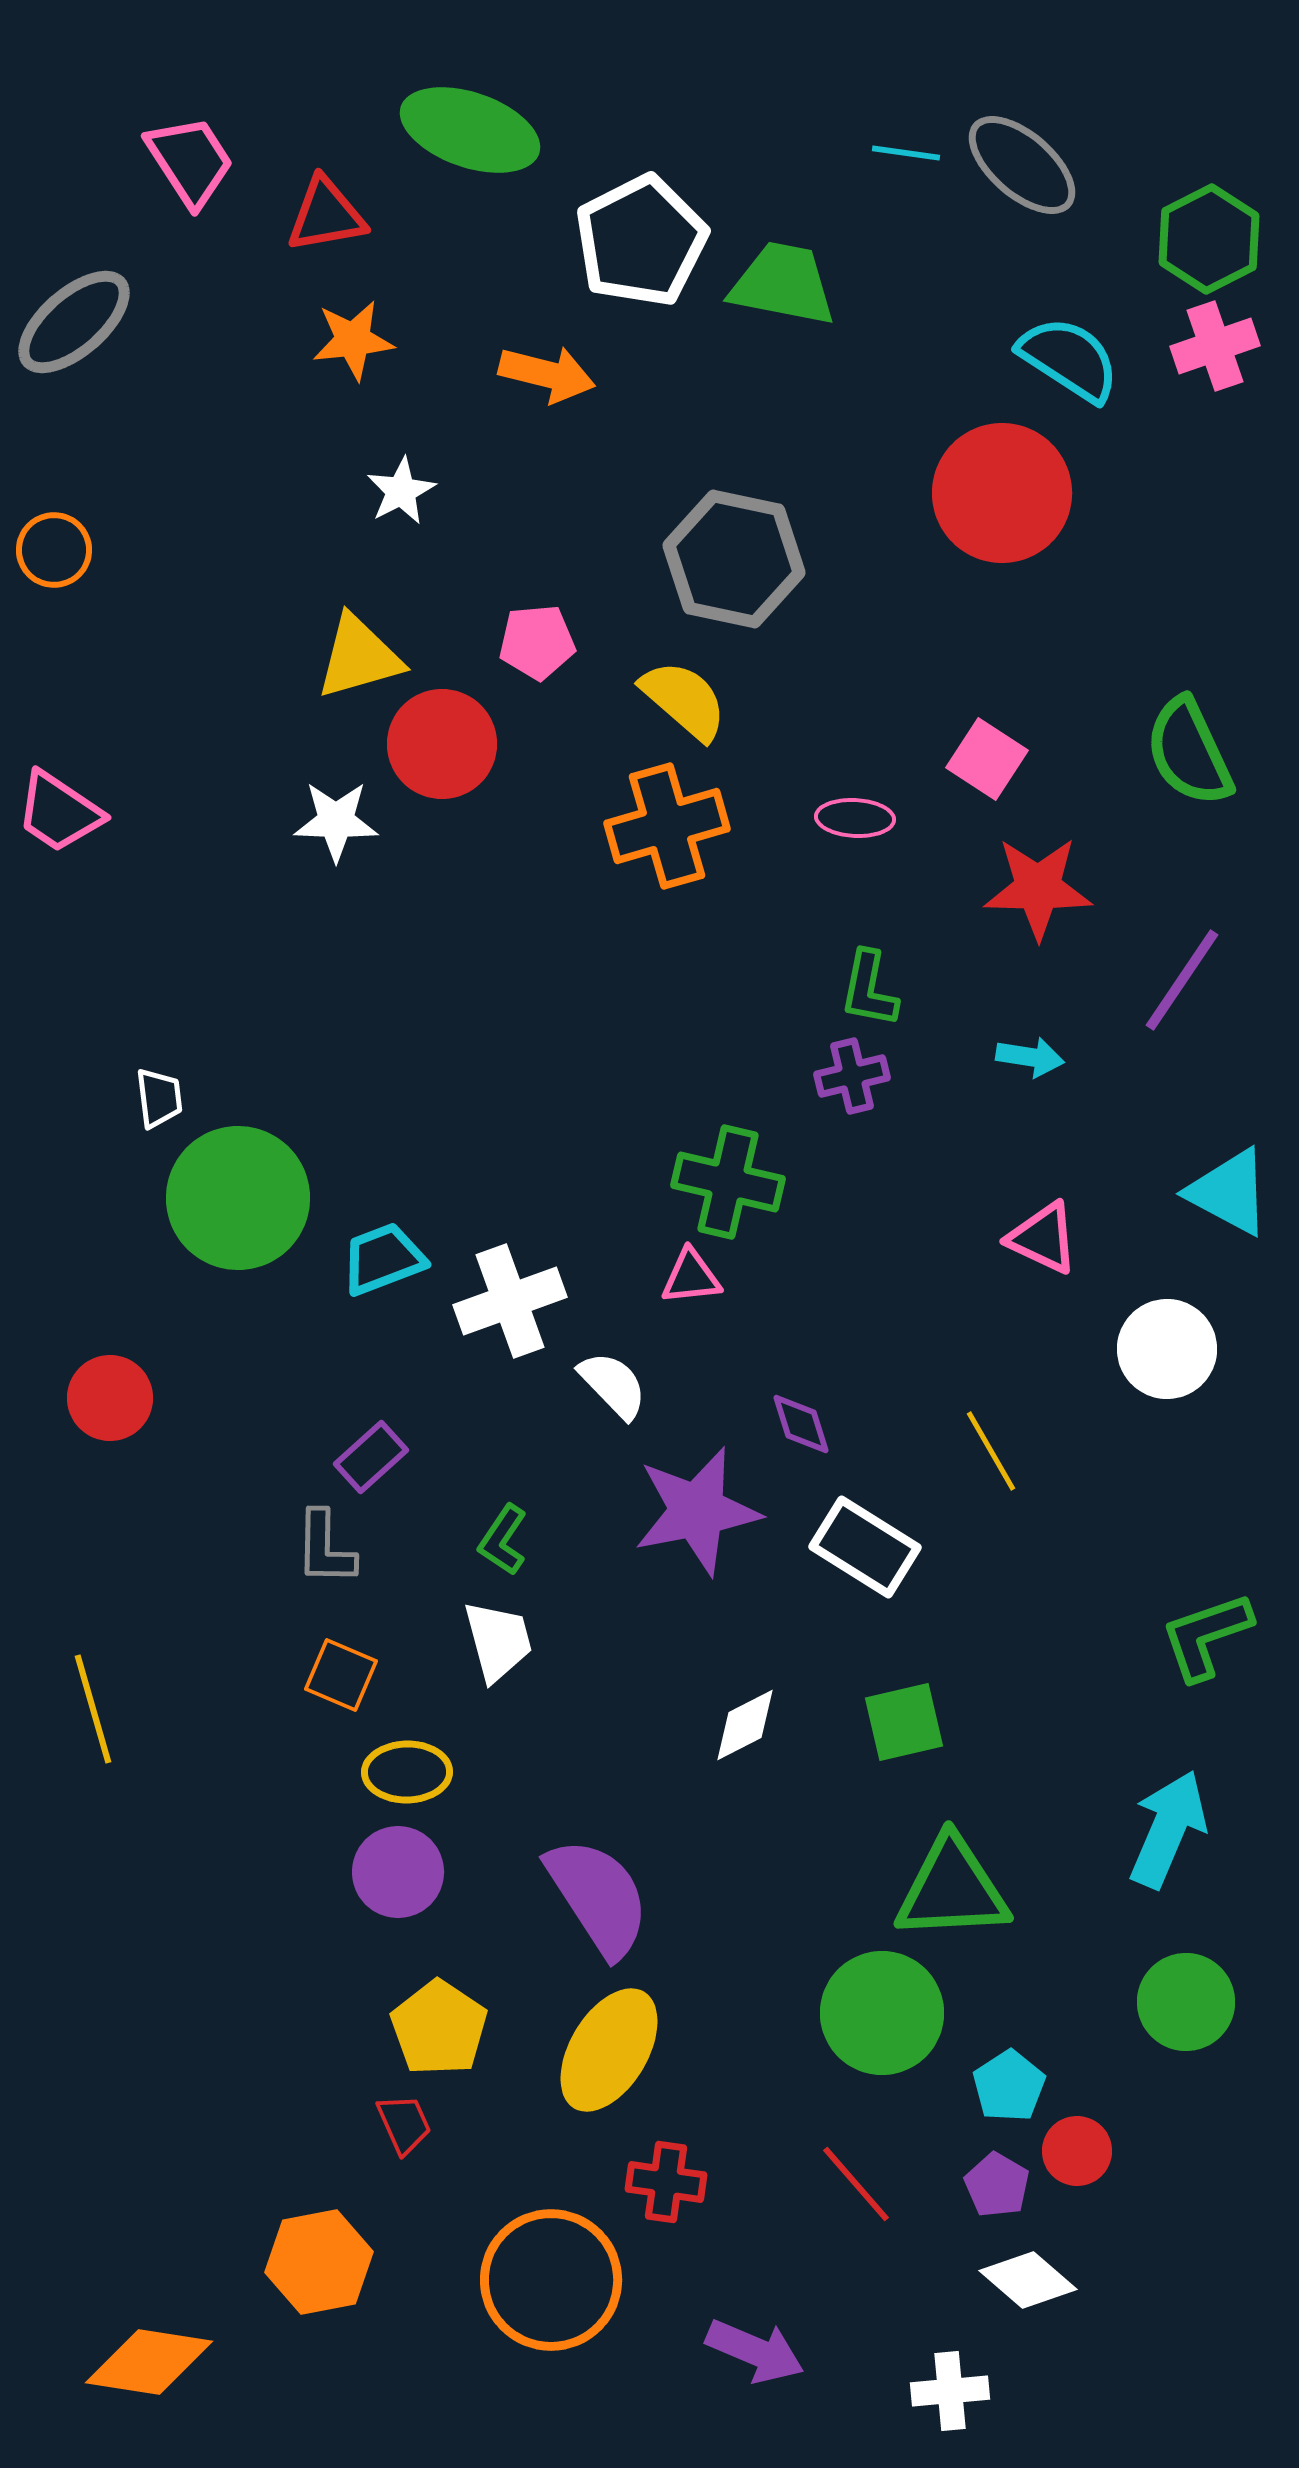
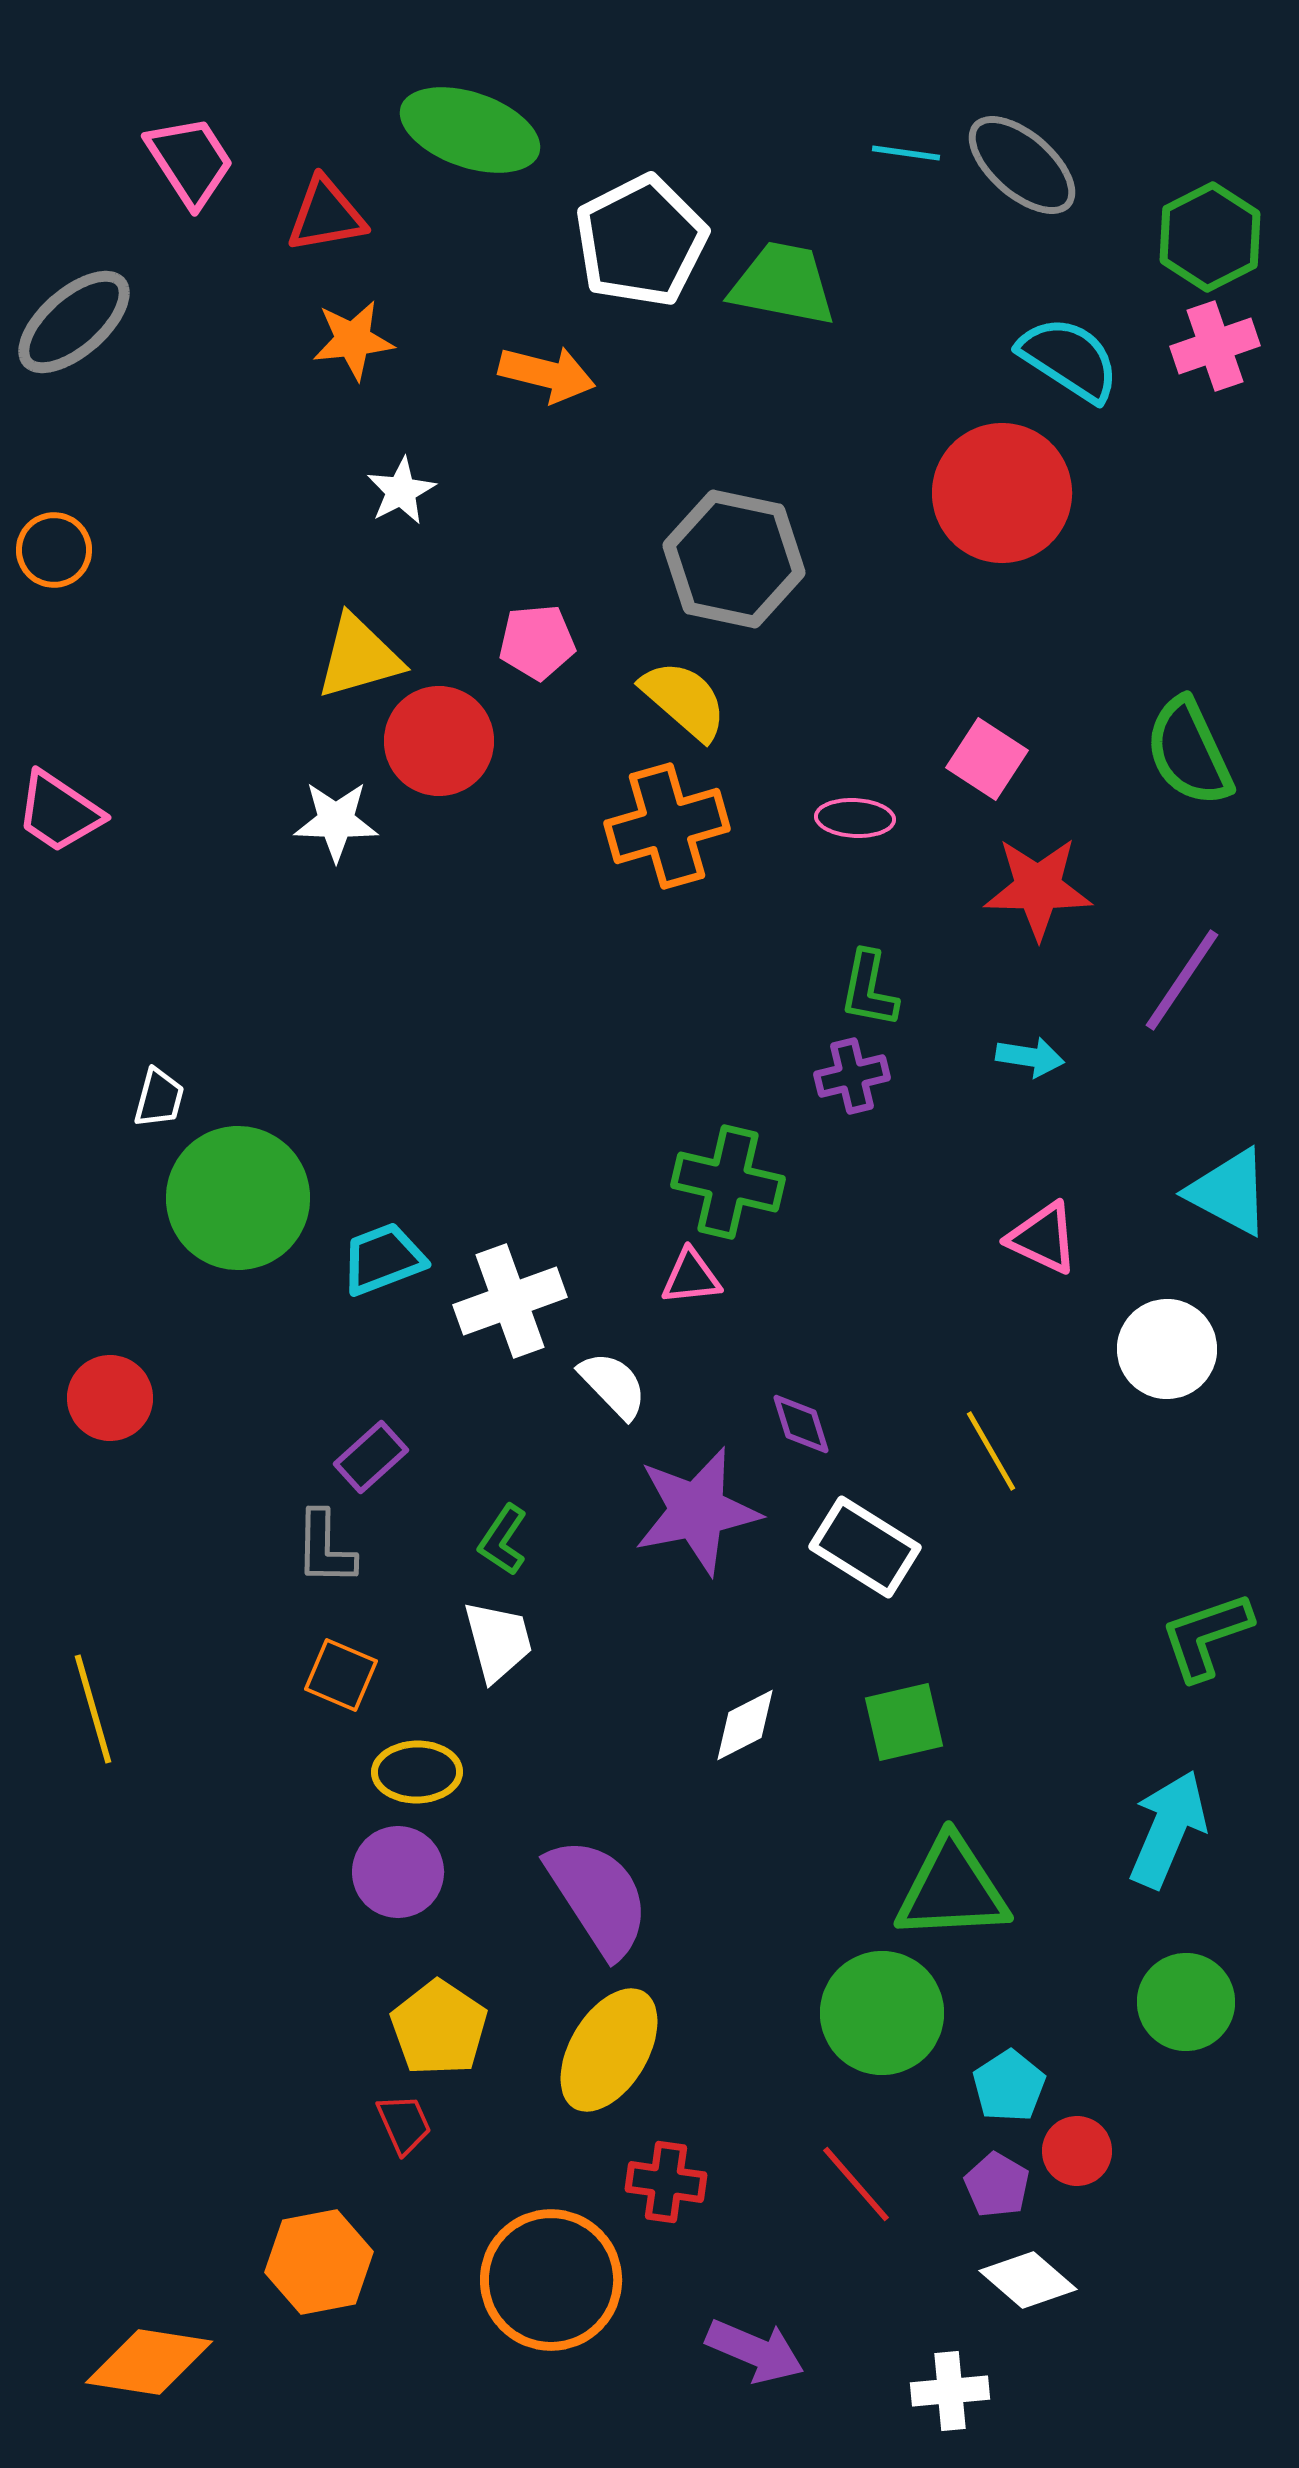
green hexagon at (1209, 239): moved 1 px right, 2 px up
red circle at (442, 744): moved 3 px left, 3 px up
white trapezoid at (159, 1098): rotated 22 degrees clockwise
yellow ellipse at (407, 1772): moved 10 px right
